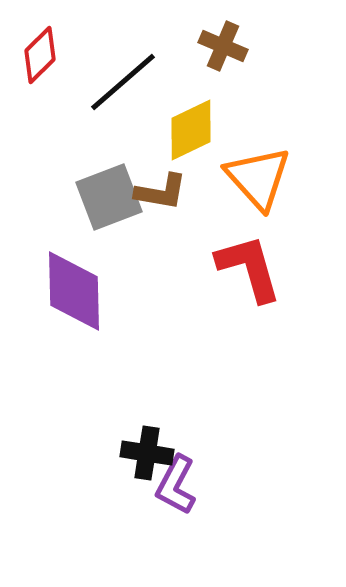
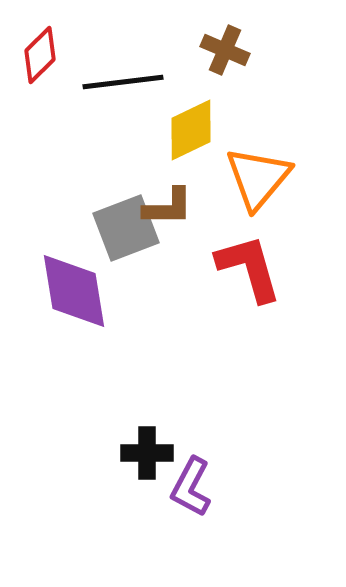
brown cross: moved 2 px right, 4 px down
black line: rotated 34 degrees clockwise
orange triangle: rotated 22 degrees clockwise
brown L-shape: moved 7 px right, 15 px down; rotated 10 degrees counterclockwise
gray square: moved 17 px right, 31 px down
purple diamond: rotated 8 degrees counterclockwise
black cross: rotated 9 degrees counterclockwise
purple L-shape: moved 15 px right, 2 px down
